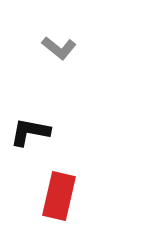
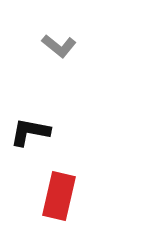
gray L-shape: moved 2 px up
